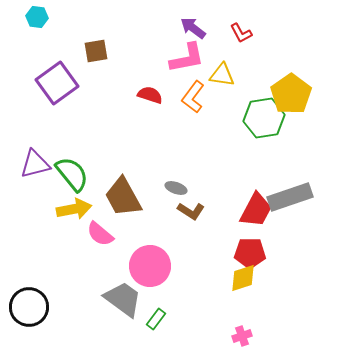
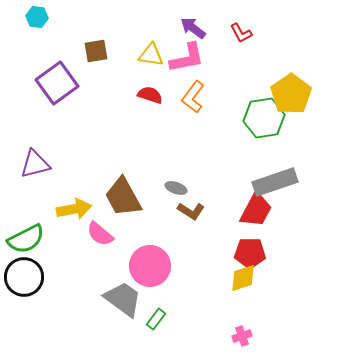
yellow triangle: moved 71 px left, 20 px up
green semicircle: moved 46 px left, 65 px down; rotated 102 degrees clockwise
gray rectangle: moved 15 px left, 15 px up
black circle: moved 5 px left, 30 px up
